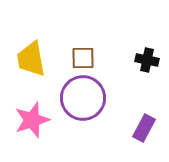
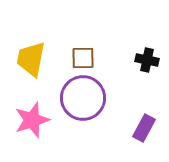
yellow trapezoid: rotated 21 degrees clockwise
